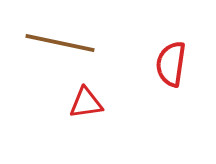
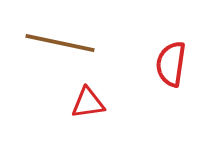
red triangle: moved 2 px right
